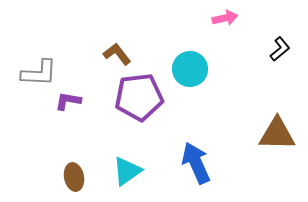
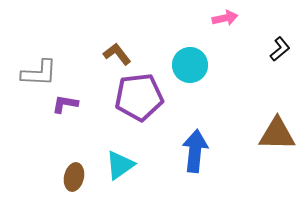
cyan circle: moved 4 px up
purple L-shape: moved 3 px left, 3 px down
blue arrow: moved 1 px left, 12 px up; rotated 30 degrees clockwise
cyan triangle: moved 7 px left, 6 px up
brown ellipse: rotated 24 degrees clockwise
